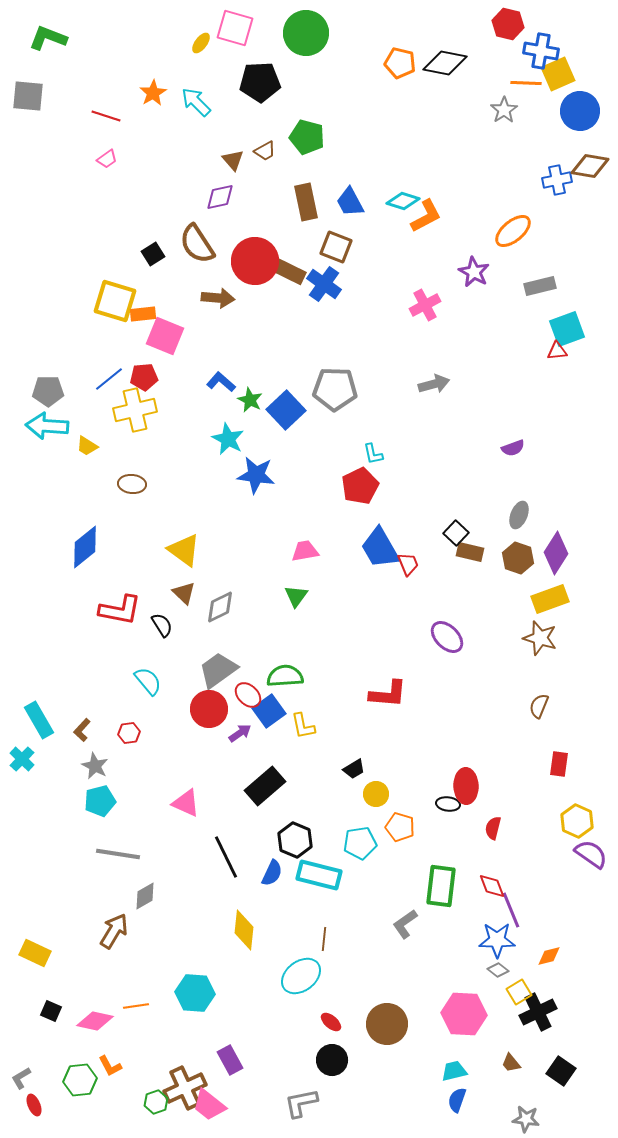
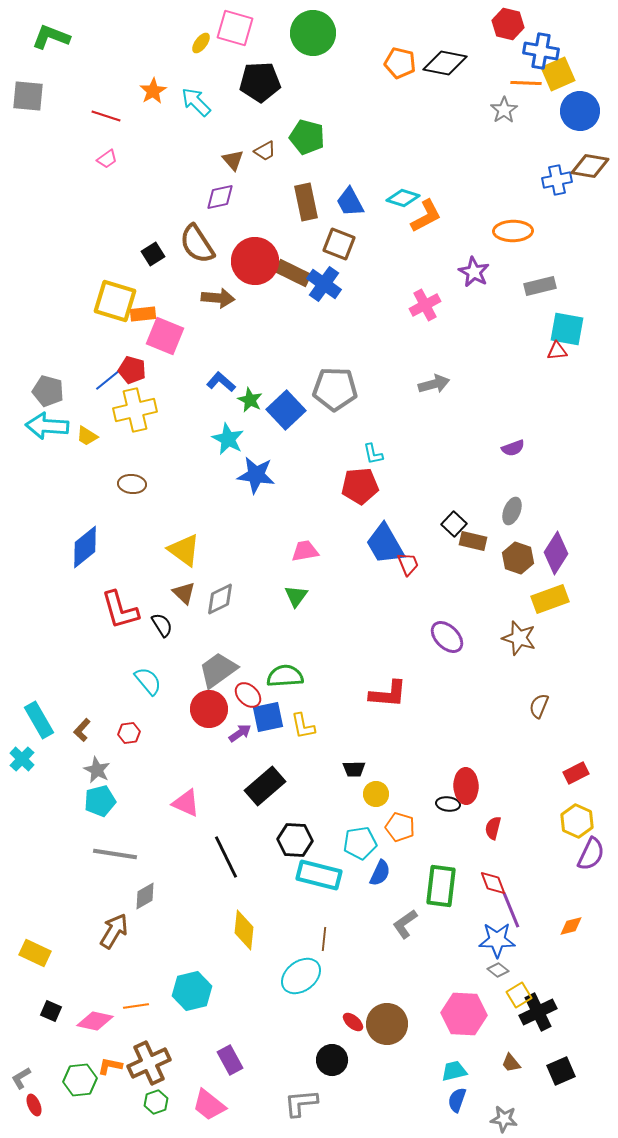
green circle at (306, 33): moved 7 px right
green L-shape at (48, 38): moved 3 px right, 1 px up
orange star at (153, 93): moved 2 px up
cyan diamond at (403, 201): moved 3 px up
orange ellipse at (513, 231): rotated 39 degrees clockwise
brown square at (336, 247): moved 3 px right, 3 px up
brown rectangle at (288, 271): moved 5 px right, 2 px down
cyan square at (567, 329): rotated 30 degrees clockwise
red pentagon at (144, 377): moved 12 px left, 7 px up; rotated 20 degrees clockwise
gray pentagon at (48, 391): rotated 16 degrees clockwise
yellow trapezoid at (87, 446): moved 10 px up
red pentagon at (360, 486): rotated 21 degrees clockwise
gray ellipse at (519, 515): moved 7 px left, 4 px up
black square at (456, 533): moved 2 px left, 9 px up
blue trapezoid at (380, 548): moved 5 px right, 4 px up
brown rectangle at (470, 552): moved 3 px right, 11 px up
gray diamond at (220, 607): moved 8 px up
red L-shape at (120, 610): rotated 63 degrees clockwise
brown star at (540, 638): moved 21 px left
blue square at (269, 711): moved 1 px left, 6 px down; rotated 24 degrees clockwise
red rectangle at (559, 764): moved 17 px right, 9 px down; rotated 55 degrees clockwise
gray star at (95, 766): moved 2 px right, 4 px down
black trapezoid at (354, 769): rotated 30 degrees clockwise
black hexagon at (295, 840): rotated 20 degrees counterclockwise
gray line at (118, 854): moved 3 px left
purple semicircle at (591, 854): rotated 80 degrees clockwise
blue semicircle at (272, 873): moved 108 px right
red diamond at (492, 886): moved 1 px right, 3 px up
orange diamond at (549, 956): moved 22 px right, 30 px up
yellow square at (519, 992): moved 3 px down
cyan hexagon at (195, 993): moved 3 px left, 2 px up; rotated 18 degrees counterclockwise
red ellipse at (331, 1022): moved 22 px right
orange L-shape at (110, 1066): rotated 130 degrees clockwise
black square at (561, 1071): rotated 32 degrees clockwise
brown cross at (185, 1088): moved 36 px left, 25 px up
gray L-shape at (301, 1103): rotated 6 degrees clockwise
gray star at (526, 1119): moved 22 px left
